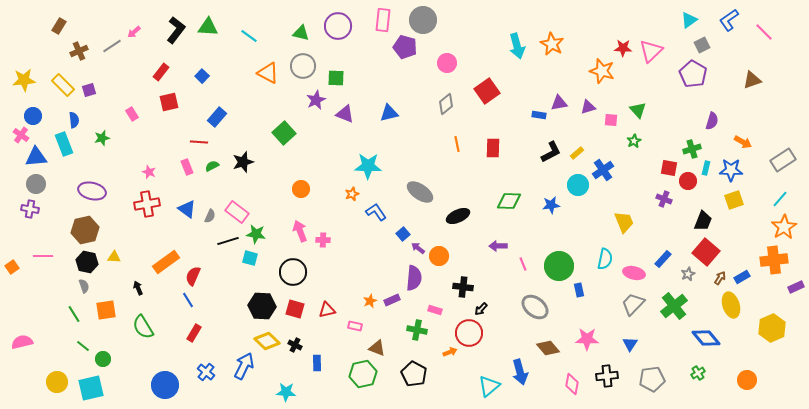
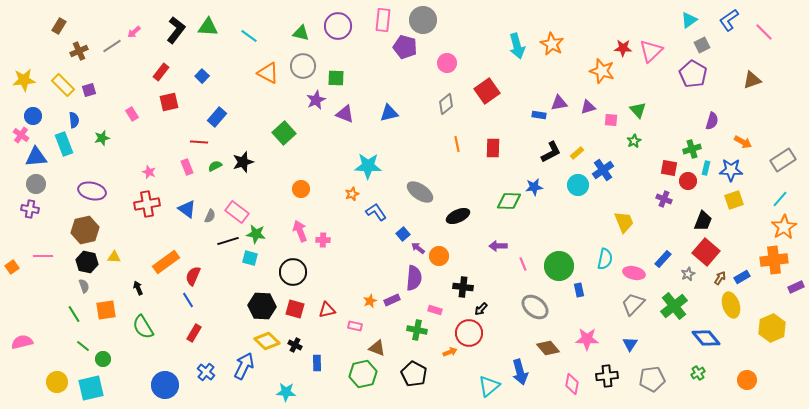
green semicircle at (212, 166): moved 3 px right
blue star at (551, 205): moved 17 px left, 18 px up
